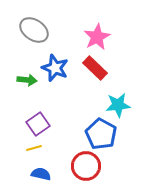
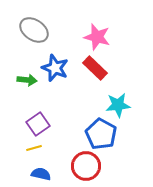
pink star: rotated 28 degrees counterclockwise
